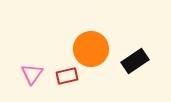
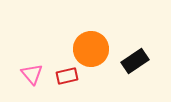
pink triangle: rotated 15 degrees counterclockwise
